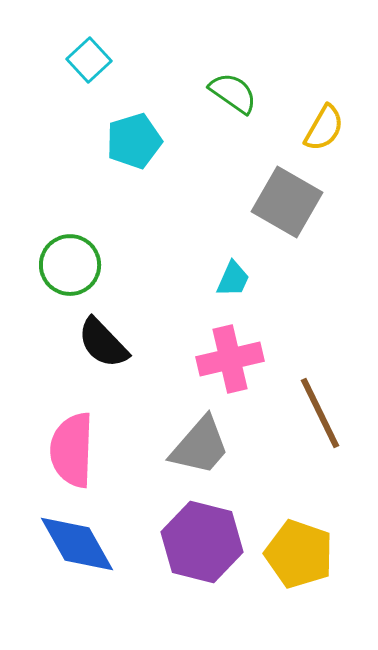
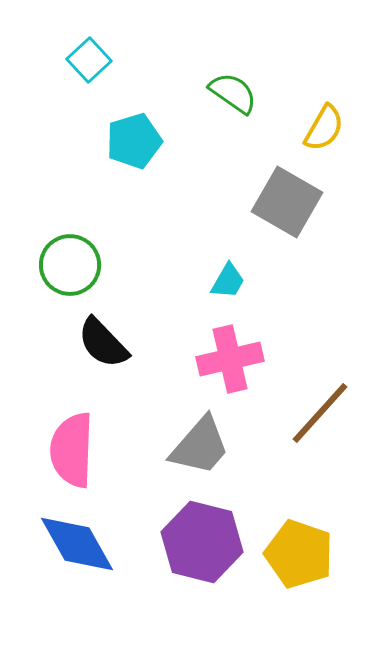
cyan trapezoid: moved 5 px left, 2 px down; rotated 6 degrees clockwise
brown line: rotated 68 degrees clockwise
